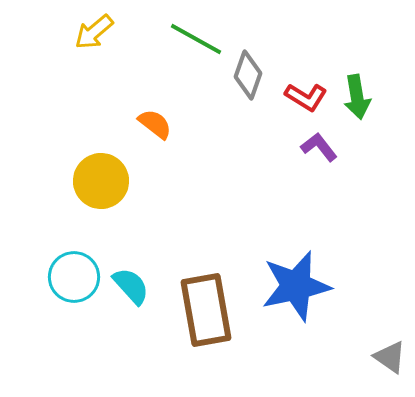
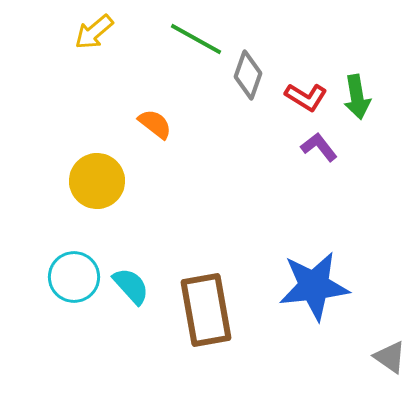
yellow circle: moved 4 px left
blue star: moved 18 px right; rotated 6 degrees clockwise
